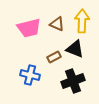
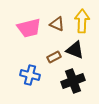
black triangle: moved 1 px down
